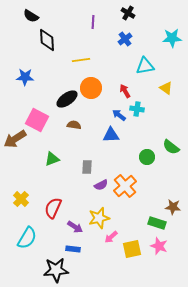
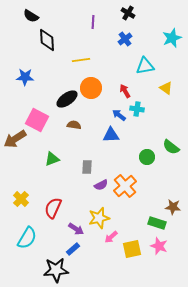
cyan star: rotated 18 degrees counterclockwise
purple arrow: moved 1 px right, 2 px down
blue rectangle: rotated 48 degrees counterclockwise
